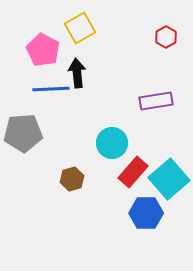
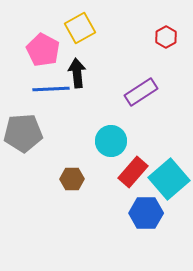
purple rectangle: moved 15 px left, 9 px up; rotated 24 degrees counterclockwise
cyan circle: moved 1 px left, 2 px up
brown hexagon: rotated 15 degrees clockwise
